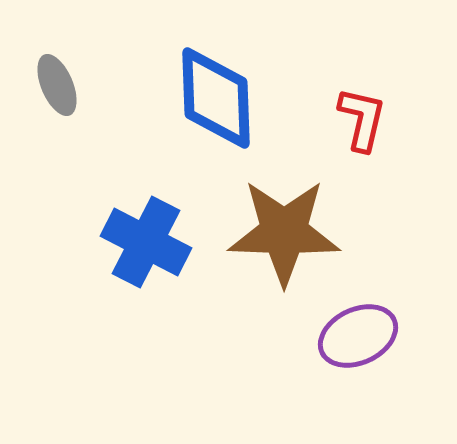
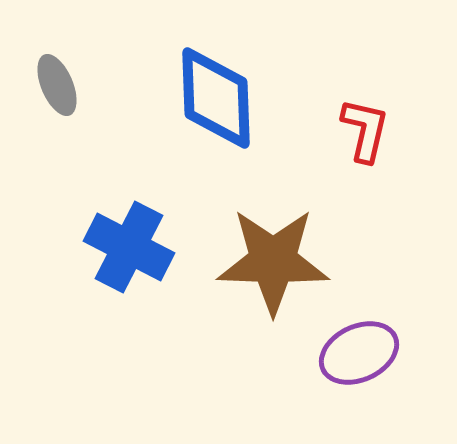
red L-shape: moved 3 px right, 11 px down
brown star: moved 11 px left, 29 px down
blue cross: moved 17 px left, 5 px down
purple ellipse: moved 1 px right, 17 px down
